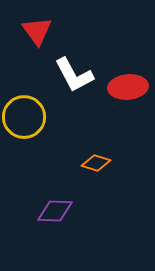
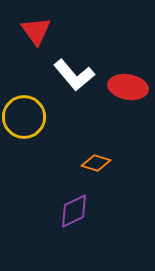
red triangle: moved 1 px left
white L-shape: rotated 12 degrees counterclockwise
red ellipse: rotated 15 degrees clockwise
purple diamond: moved 19 px right; rotated 27 degrees counterclockwise
